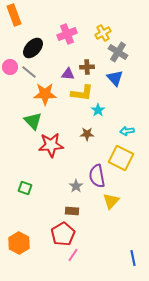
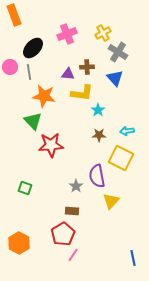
gray line: rotated 42 degrees clockwise
orange star: moved 1 px left, 2 px down; rotated 10 degrees clockwise
brown star: moved 12 px right, 1 px down
